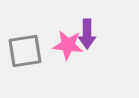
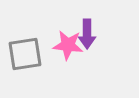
gray square: moved 3 px down
